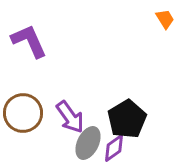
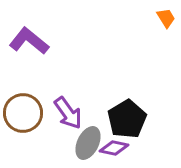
orange trapezoid: moved 1 px right, 1 px up
purple L-shape: rotated 27 degrees counterclockwise
purple arrow: moved 2 px left, 4 px up
purple diamond: rotated 48 degrees clockwise
